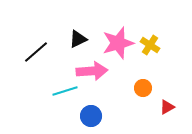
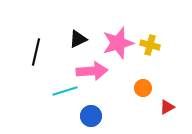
yellow cross: rotated 18 degrees counterclockwise
black line: rotated 36 degrees counterclockwise
